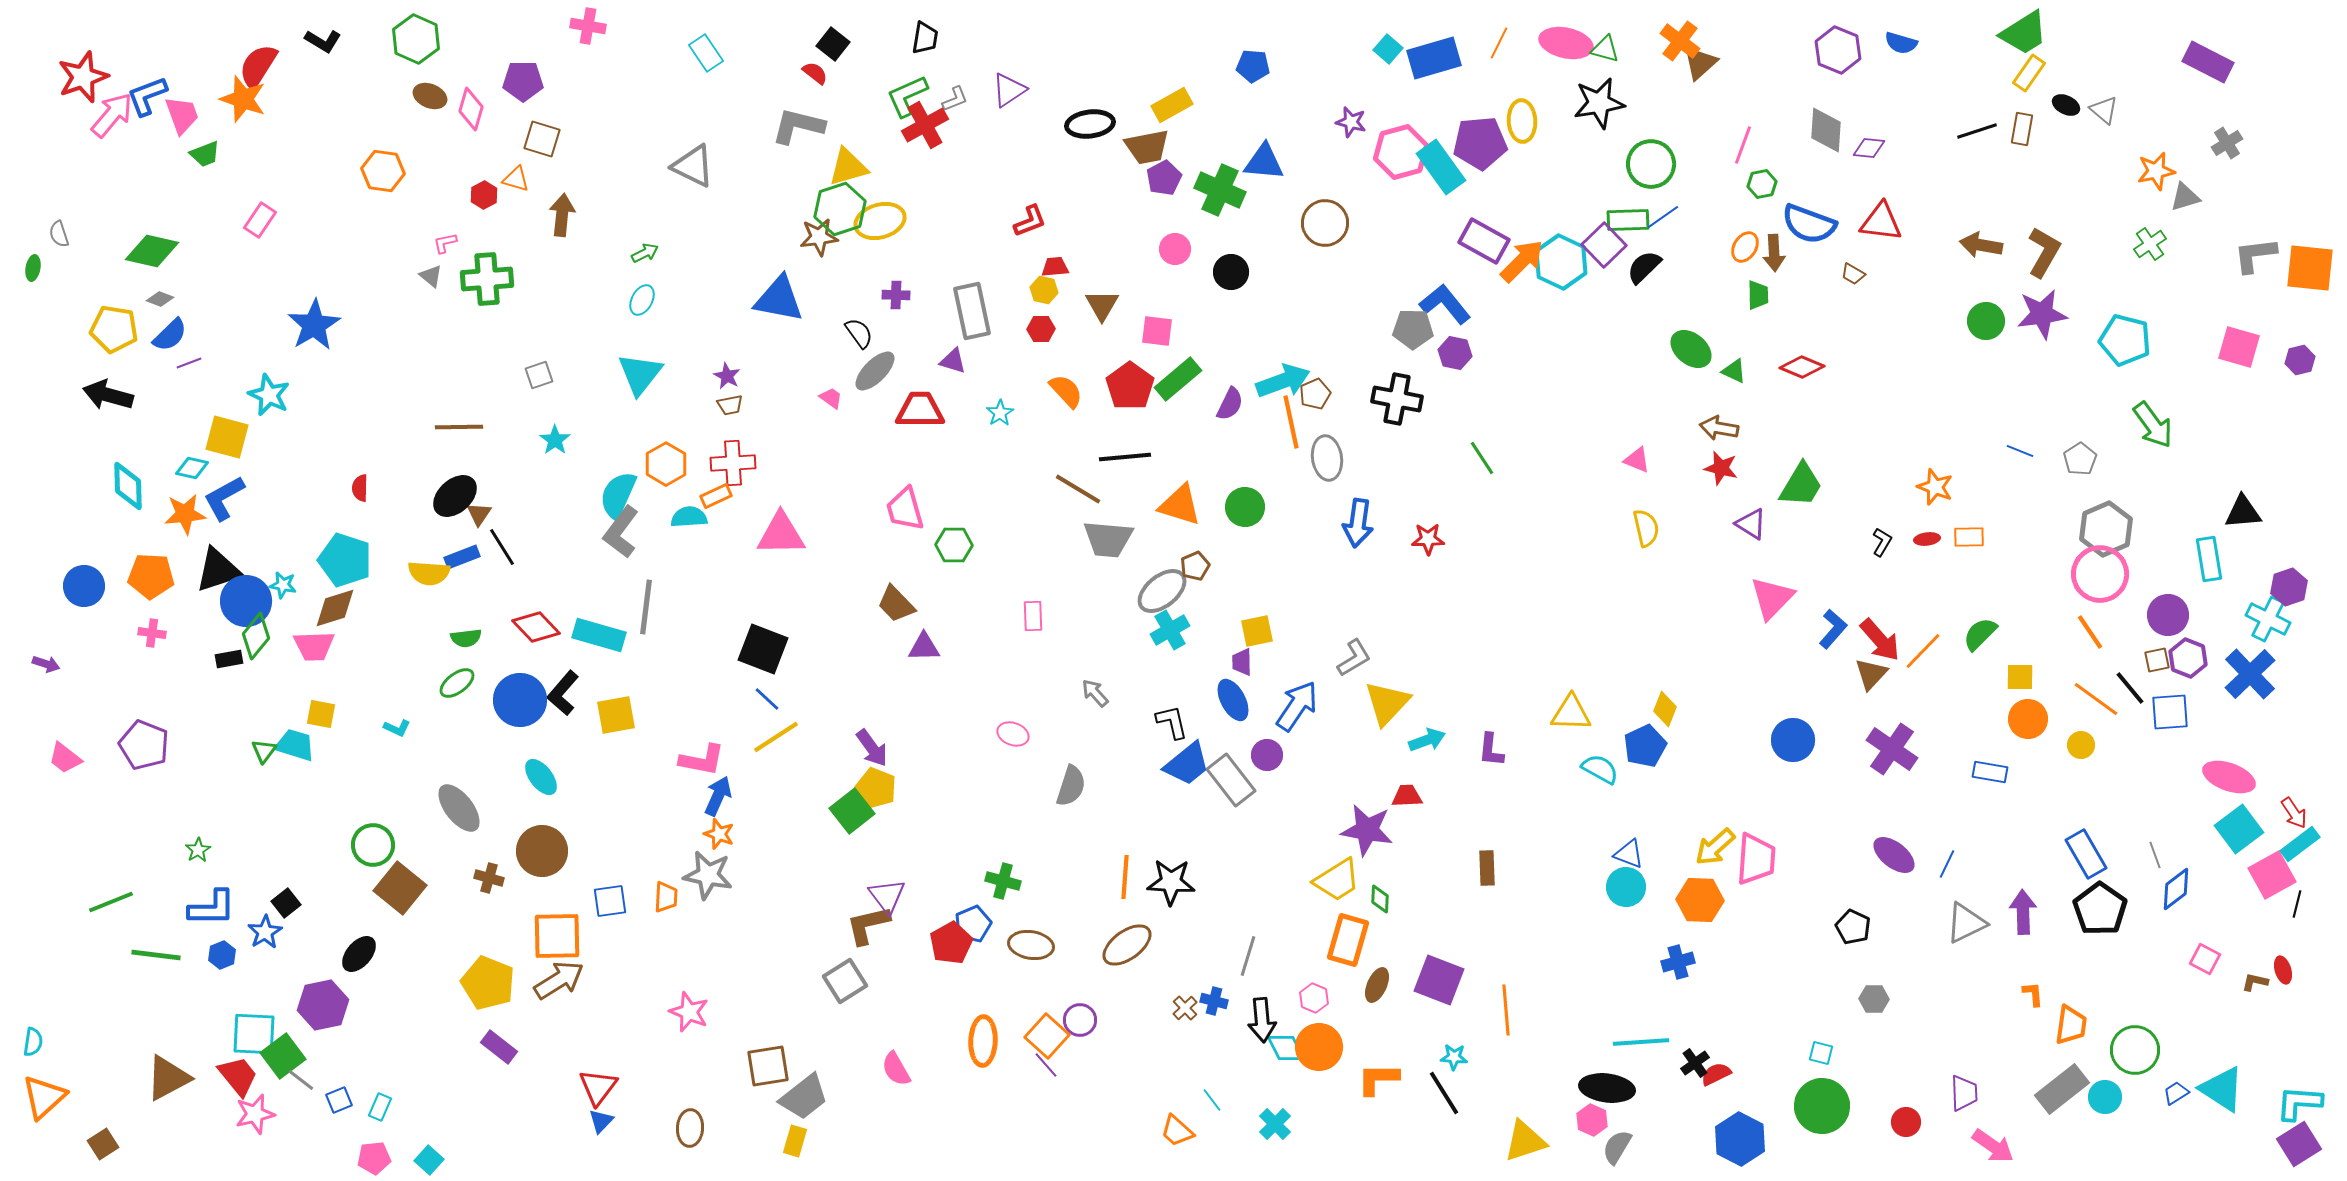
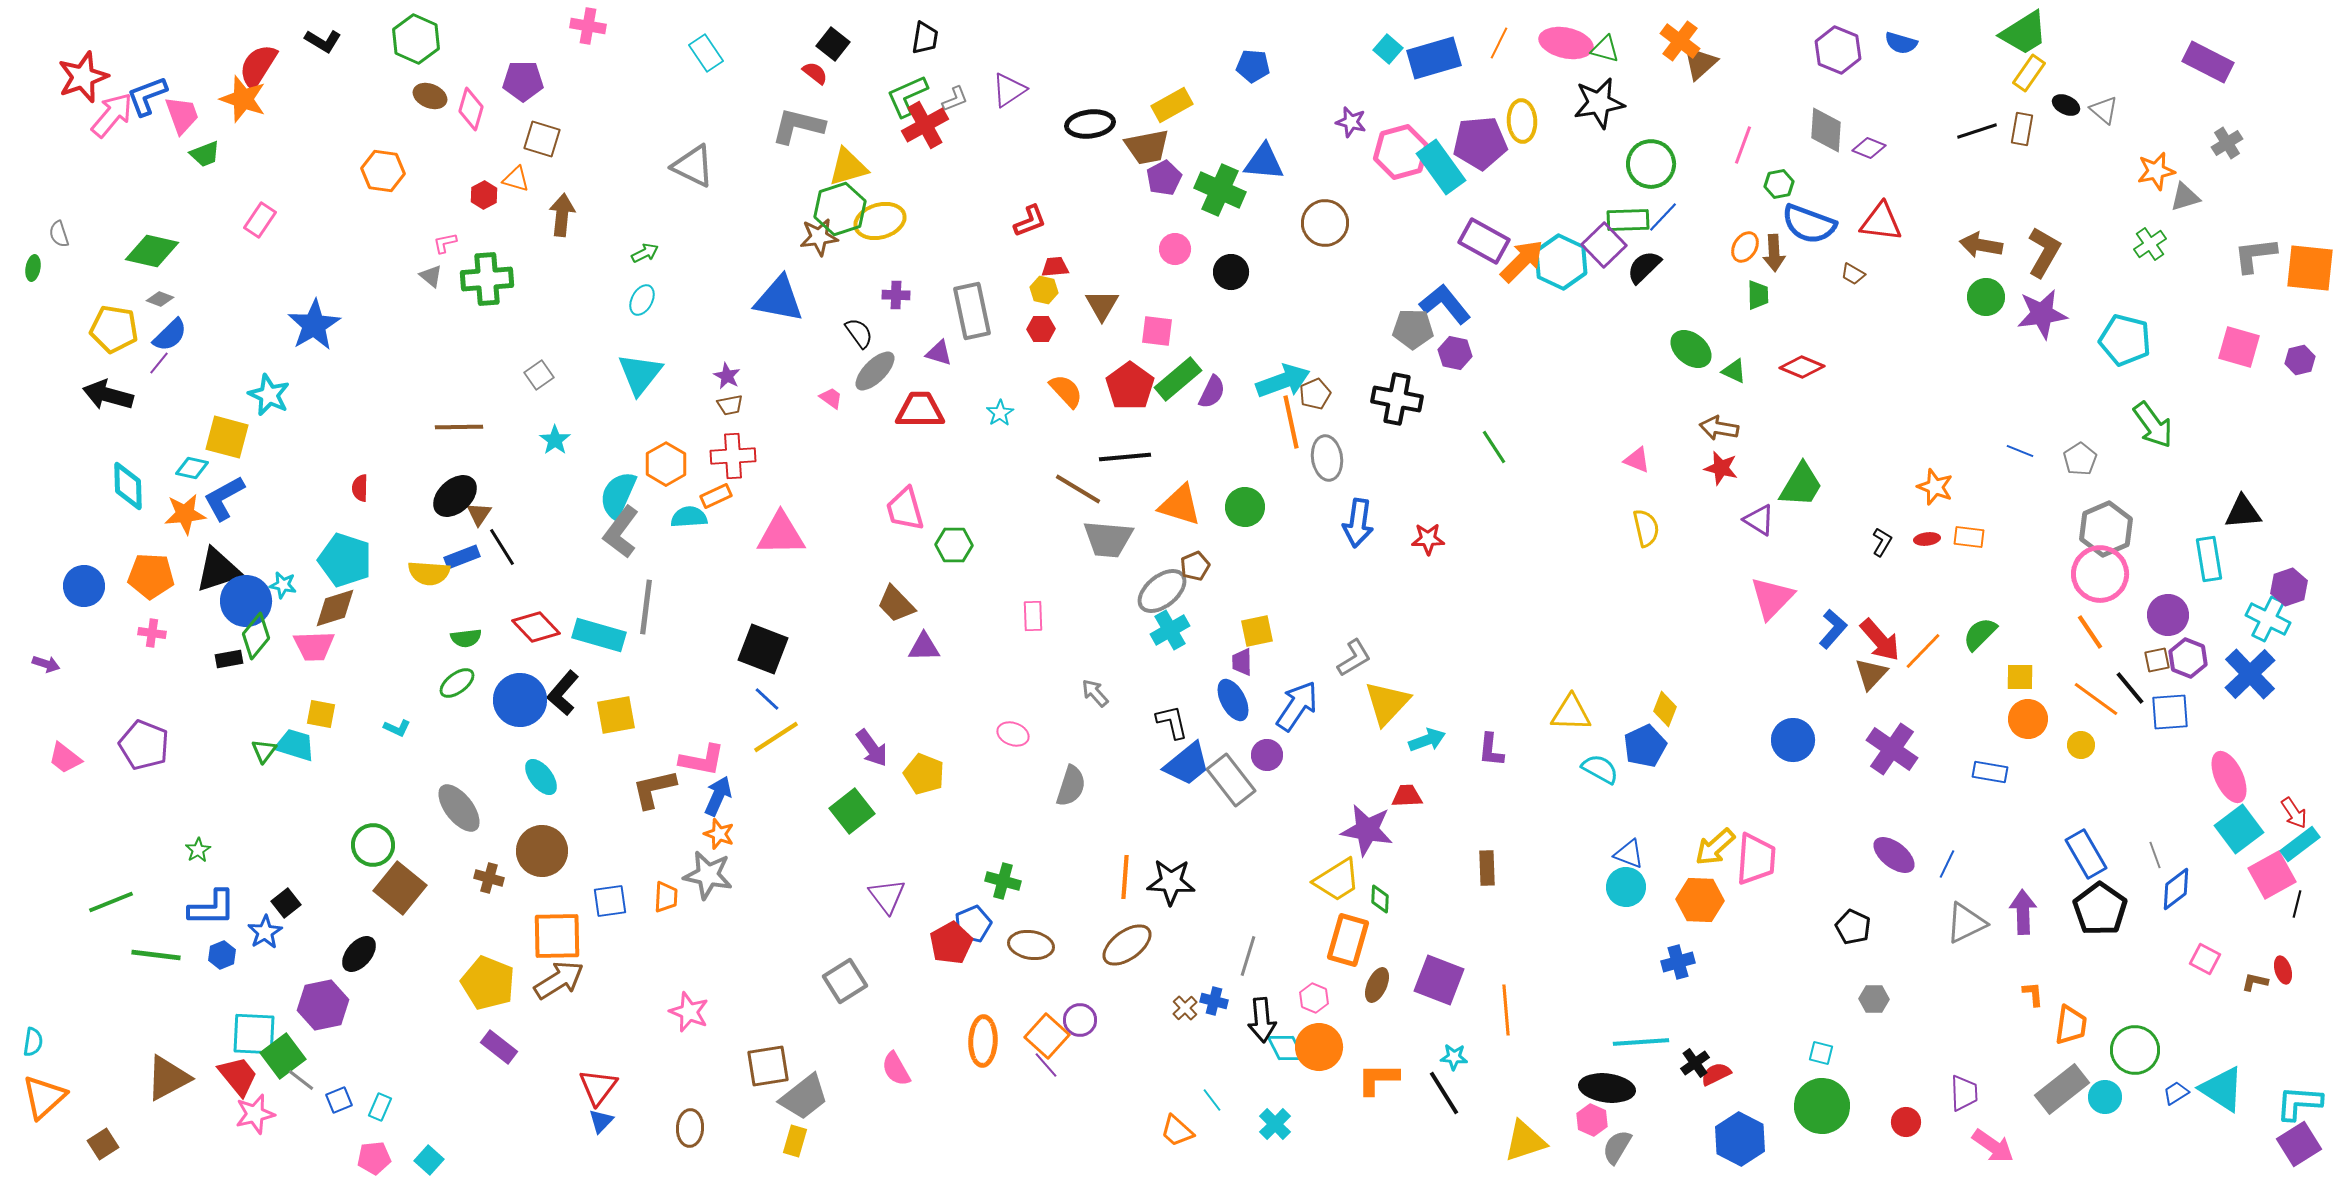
purple diamond at (1869, 148): rotated 16 degrees clockwise
green hexagon at (1762, 184): moved 17 px right
blue line at (1663, 217): rotated 12 degrees counterclockwise
green circle at (1986, 321): moved 24 px up
purple triangle at (953, 361): moved 14 px left, 8 px up
purple line at (189, 363): moved 30 px left; rotated 30 degrees counterclockwise
gray square at (539, 375): rotated 16 degrees counterclockwise
purple semicircle at (1230, 404): moved 18 px left, 12 px up
green line at (1482, 458): moved 12 px right, 11 px up
red cross at (733, 463): moved 7 px up
purple triangle at (1751, 524): moved 8 px right, 4 px up
orange rectangle at (1969, 537): rotated 8 degrees clockwise
pink ellipse at (2229, 777): rotated 45 degrees clockwise
yellow pentagon at (876, 788): moved 48 px right, 14 px up
brown L-shape at (868, 925): moved 214 px left, 136 px up
